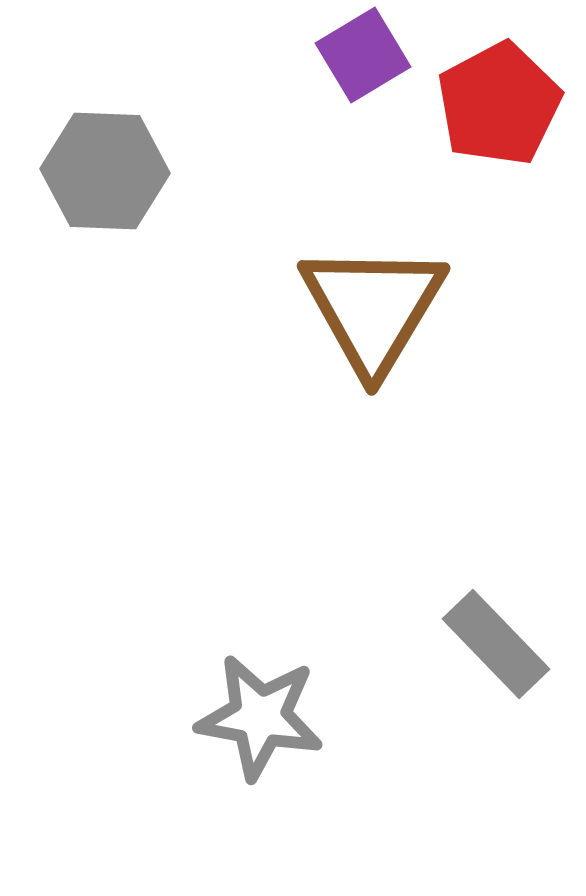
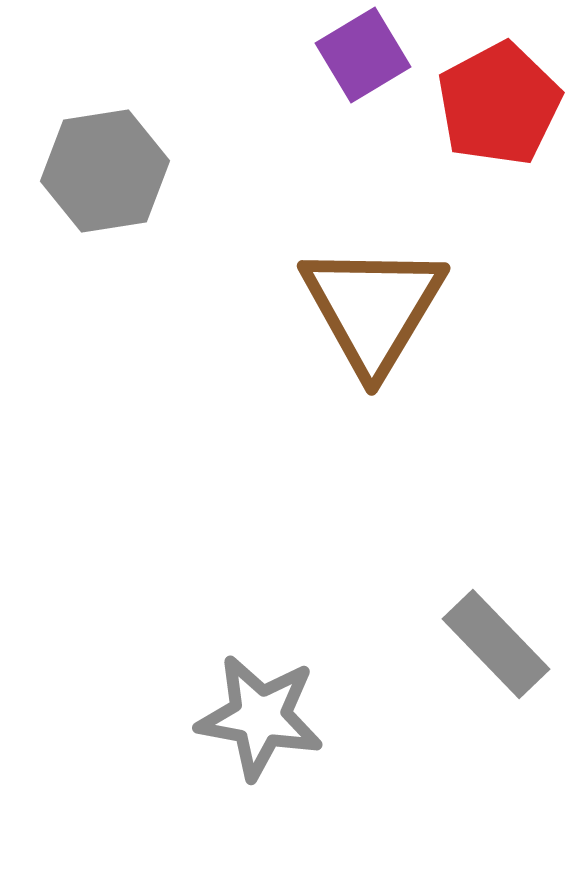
gray hexagon: rotated 11 degrees counterclockwise
